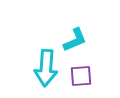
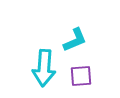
cyan arrow: moved 2 px left
